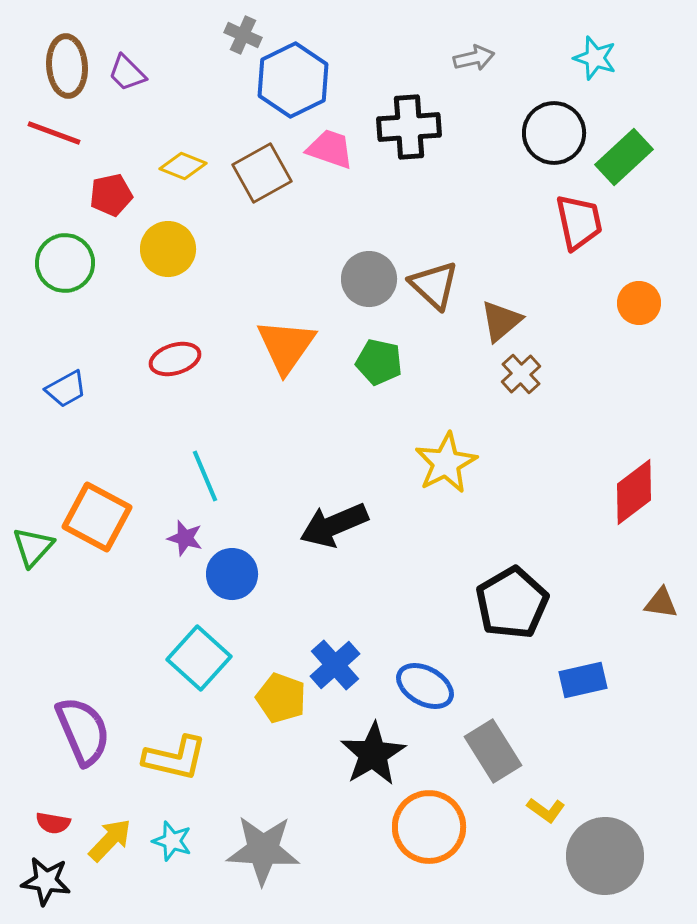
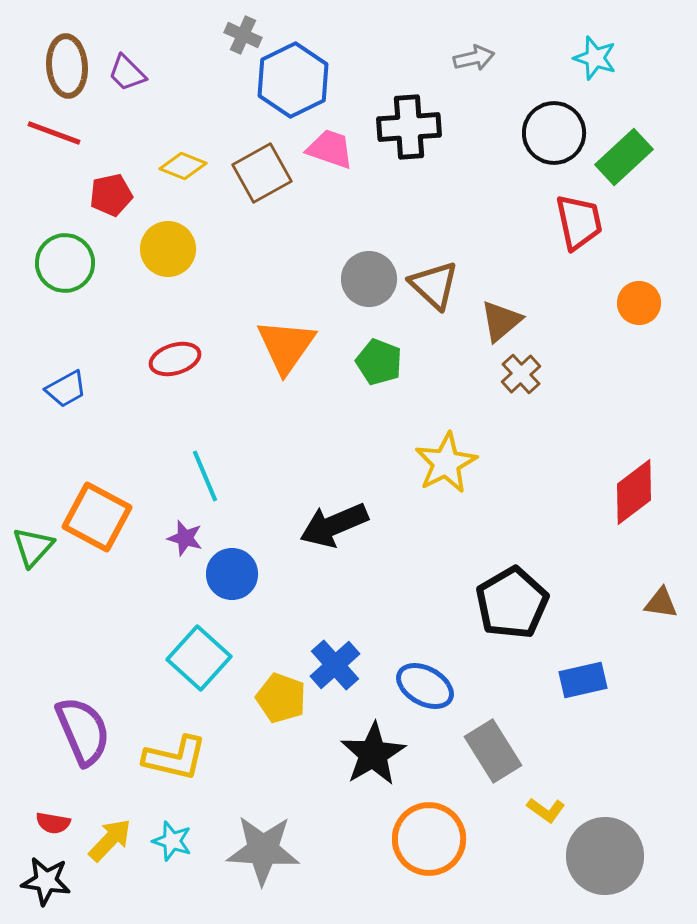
green pentagon at (379, 362): rotated 9 degrees clockwise
orange circle at (429, 827): moved 12 px down
